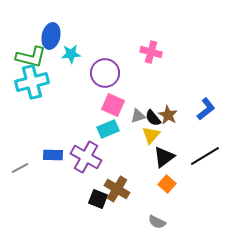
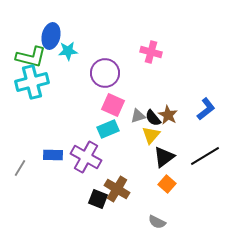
cyan star: moved 3 px left, 3 px up
gray line: rotated 30 degrees counterclockwise
